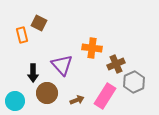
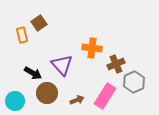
brown square: rotated 28 degrees clockwise
black arrow: rotated 60 degrees counterclockwise
